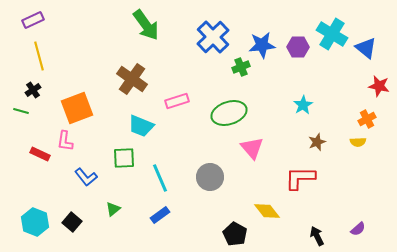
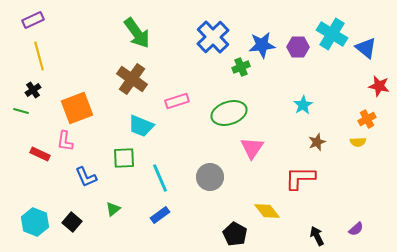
green arrow: moved 9 px left, 8 px down
pink triangle: rotated 15 degrees clockwise
blue L-shape: rotated 15 degrees clockwise
purple semicircle: moved 2 px left
